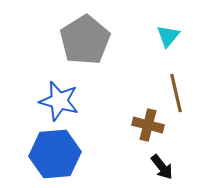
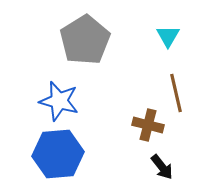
cyan triangle: rotated 10 degrees counterclockwise
blue hexagon: moved 3 px right
